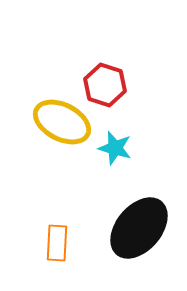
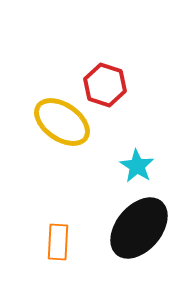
yellow ellipse: rotated 8 degrees clockwise
cyan star: moved 22 px right, 18 px down; rotated 16 degrees clockwise
orange rectangle: moved 1 px right, 1 px up
